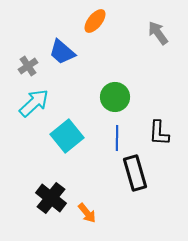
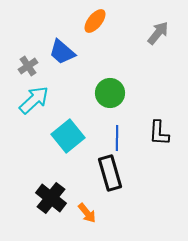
gray arrow: rotated 75 degrees clockwise
green circle: moved 5 px left, 4 px up
cyan arrow: moved 3 px up
cyan square: moved 1 px right
black rectangle: moved 25 px left
